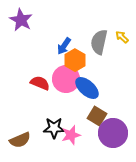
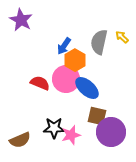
brown square: rotated 18 degrees counterclockwise
purple circle: moved 2 px left, 1 px up
